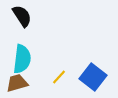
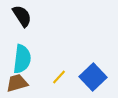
blue square: rotated 8 degrees clockwise
